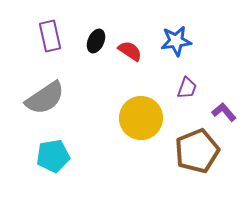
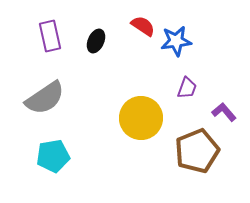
red semicircle: moved 13 px right, 25 px up
